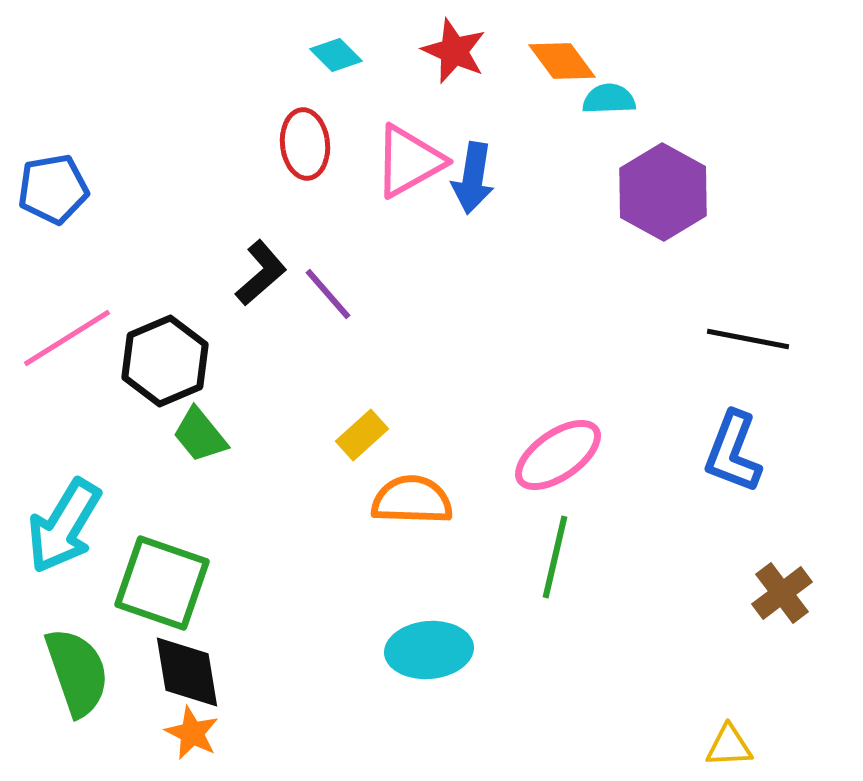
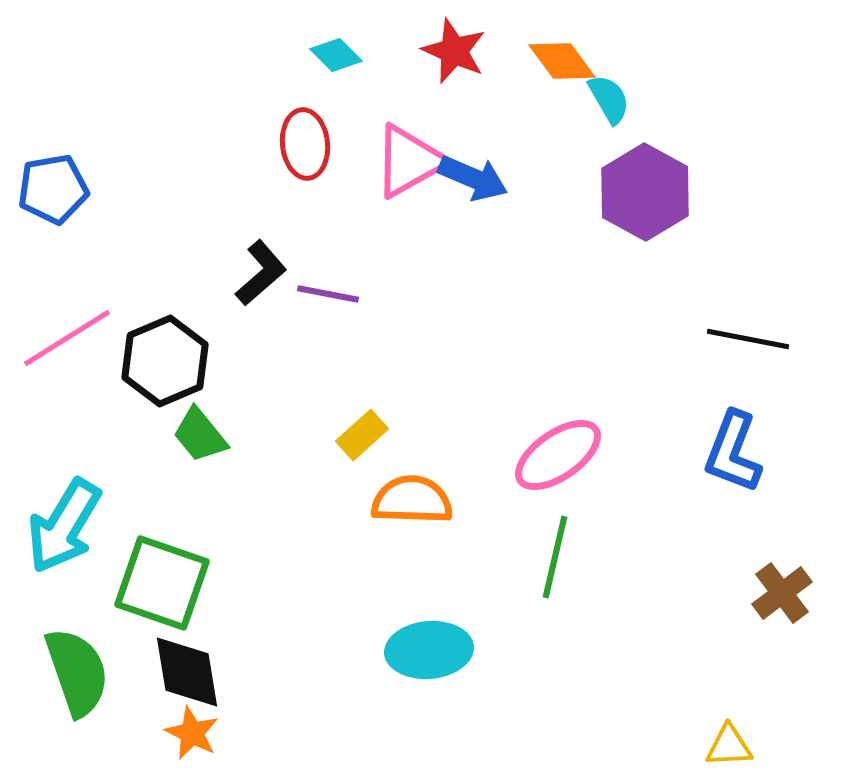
cyan semicircle: rotated 62 degrees clockwise
blue arrow: rotated 76 degrees counterclockwise
purple hexagon: moved 18 px left
purple line: rotated 38 degrees counterclockwise
